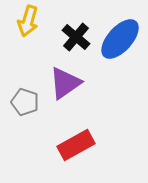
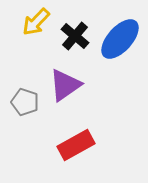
yellow arrow: moved 8 px right, 1 px down; rotated 28 degrees clockwise
black cross: moved 1 px left, 1 px up
purple triangle: moved 2 px down
